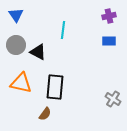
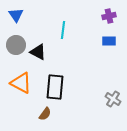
orange triangle: rotated 15 degrees clockwise
